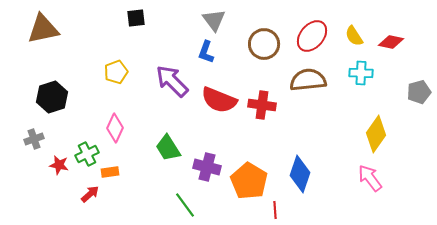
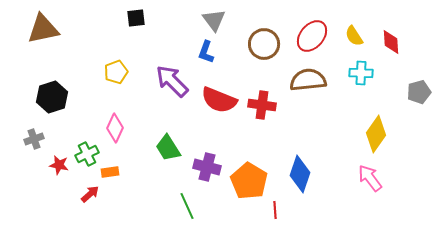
red diamond: rotated 75 degrees clockwise
green line: moved 2 px right, 1 px down; rotated 12 degrees clockwise
